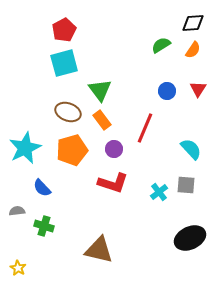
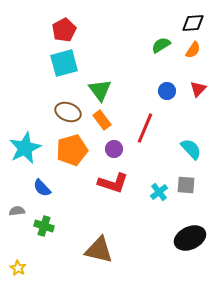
red triangle: rotated 12 degrees clockwise
